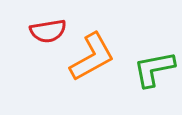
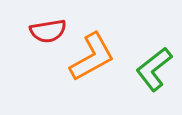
green L-shape: rotated 27 degrees counterclockwise
